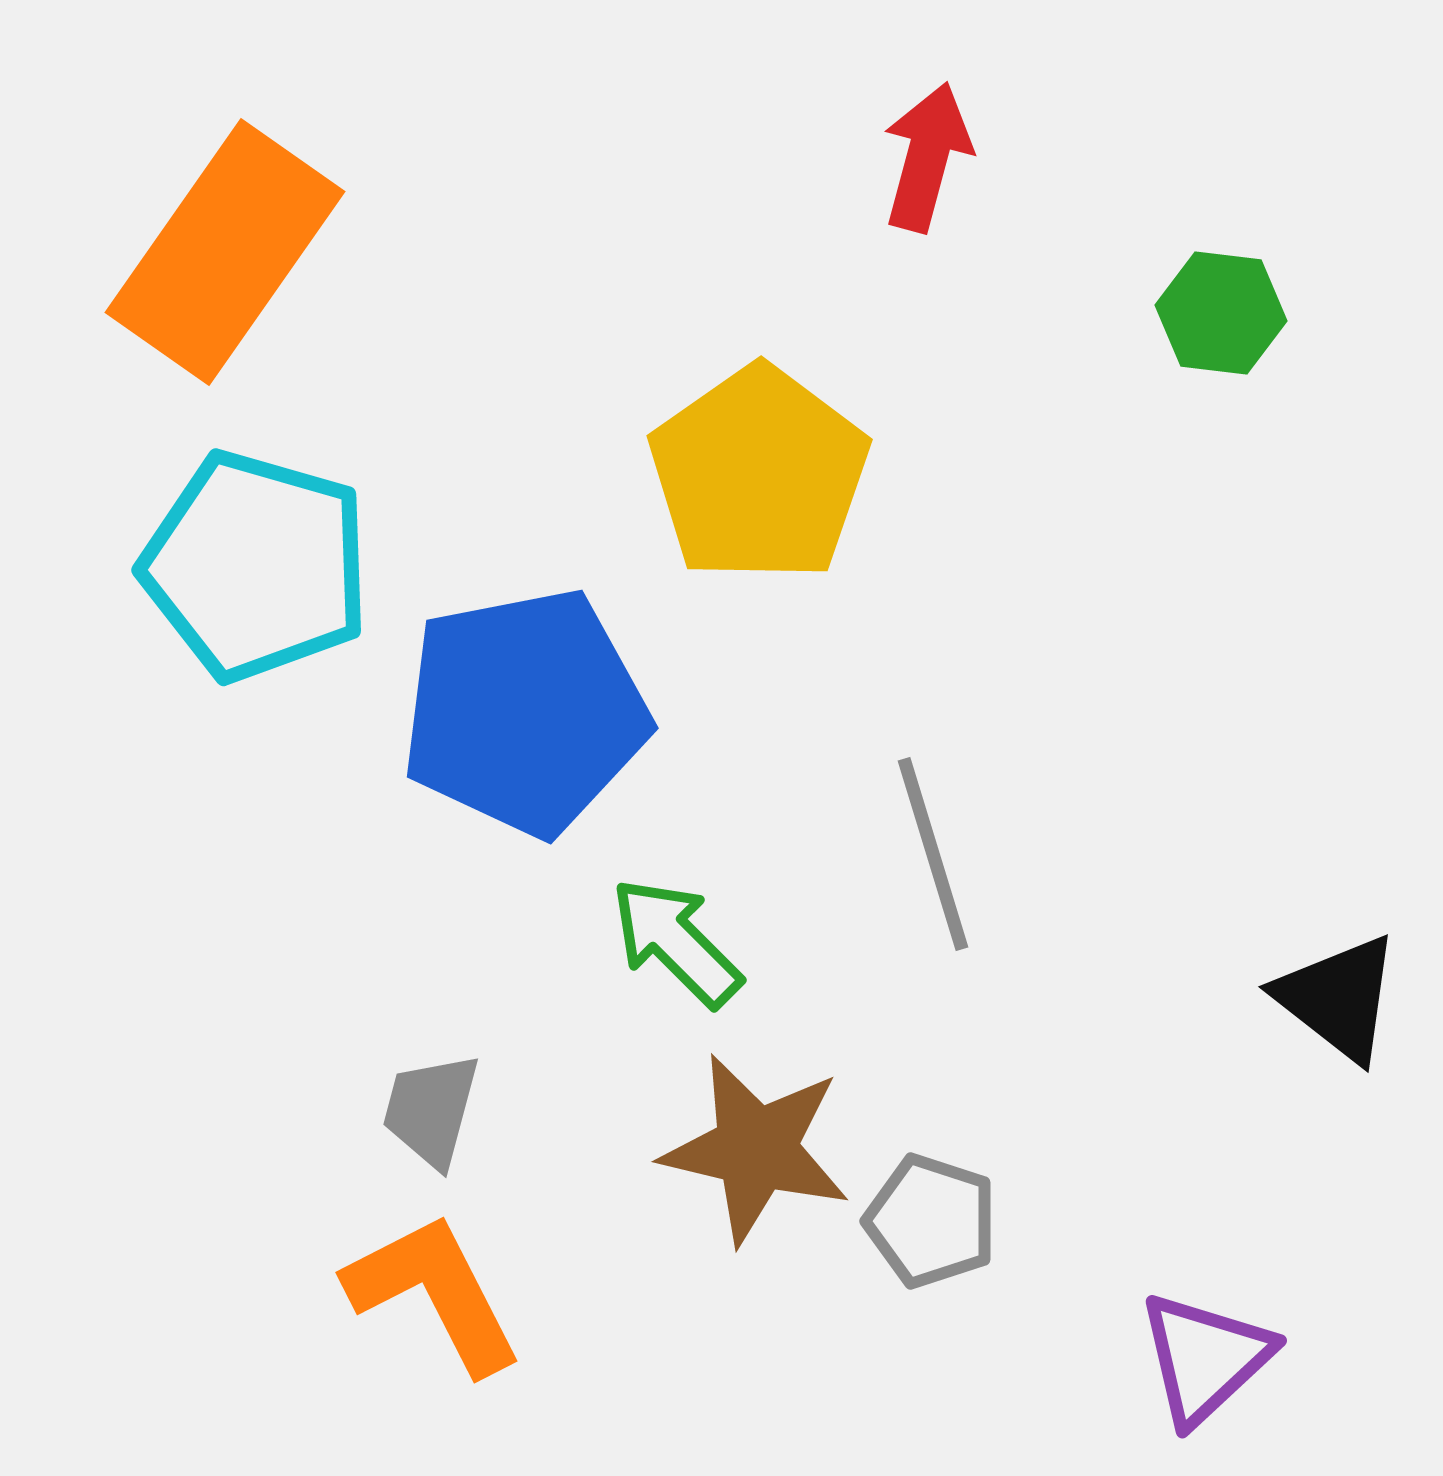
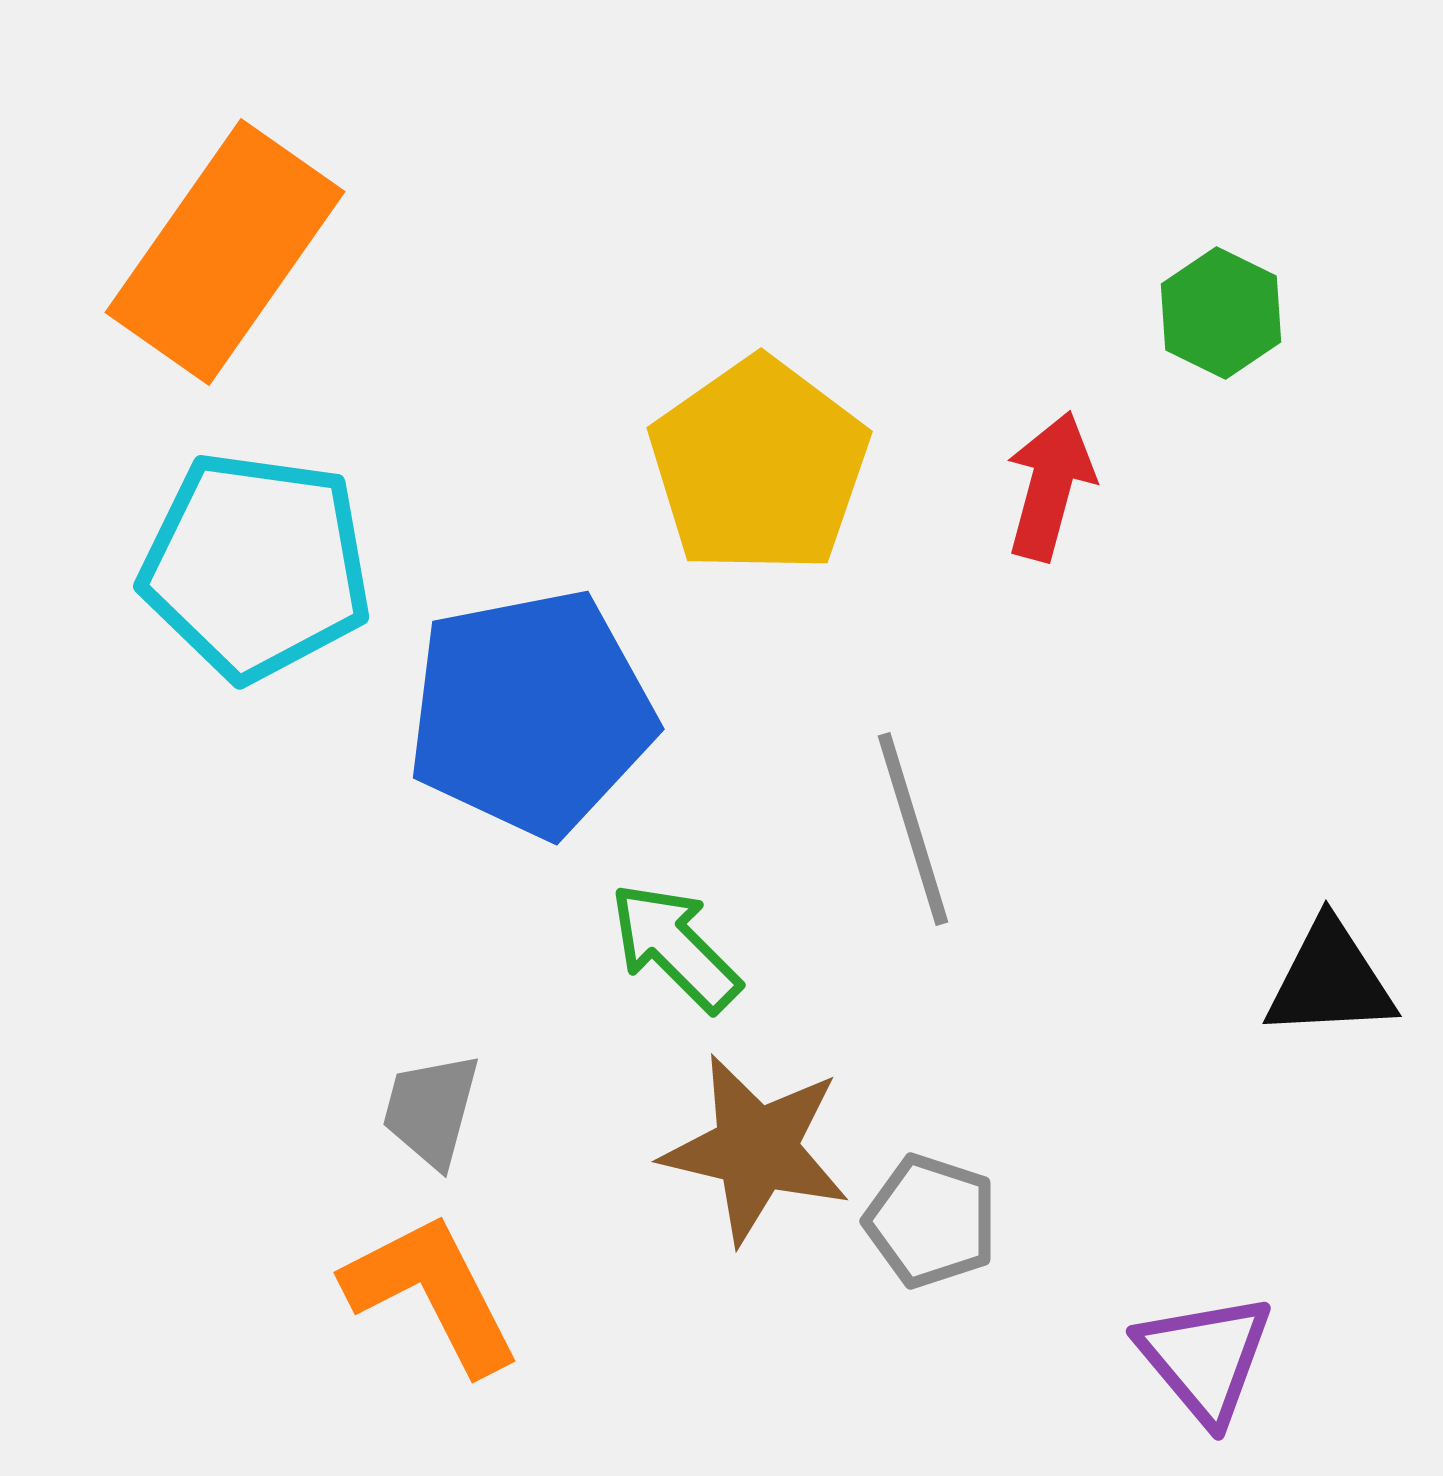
red arrow: moved 123 px right, 329 px down
green hexagon: rotated 19 degrees clockwise
yellow pentagon: moved 8 px up
cyan pentagon: rotated 8 degrees counterclockwise
blue pentagon: moved 6 px right, 1 px down
gray line: moved 20 px left, 25 px up
green arrow: moved 1 px left, 5 px down
black triangle: moved 8 px left, 18 px up; rotated 41 degrees counterclockwise
orange L-shape: moved 2 px left
purple triangle: rotated 27 degrees counterclockwise
